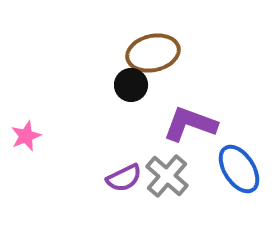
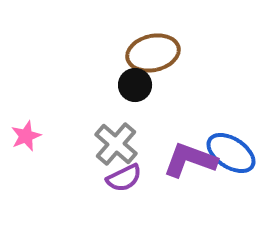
black circle: moved 4 px right
purple L-shape: moved 36 px down
blue ellipse: moved 8 px left, 16 px up; rotated 24 degrees counterclockwise
gray cross: moved 51 px left, 32 px up
